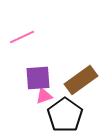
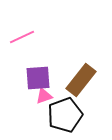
brown rectangle: rotated 16 degrees counterclockwise
black pentagon: rotated 16 degrees clockwise
